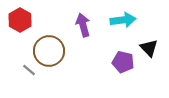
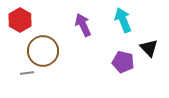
cyan arrow: rotated 105 degrees counterclockwise
purple arrow: rotated 10 degrees counterclockwise
brown circle: moved 6 px left
gray line: moved 2 px left, 3 px down; rotated 48 degrees counterclockwise
